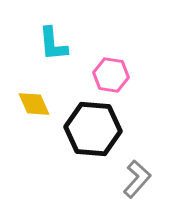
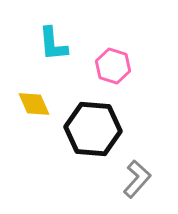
pink hexagon: moved 2 px right, 9 px up; rotated 8 degrees clockwise
